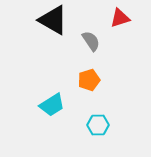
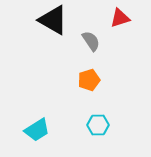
cyan trapezoid: moved 15 px left, 25 px down
